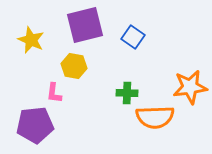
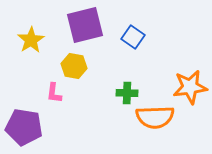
yellow star: rotated 16 degrees clockwise
purple pentagon: moved 11 px left, 2 px down; rotated 15 degrees clockwise
